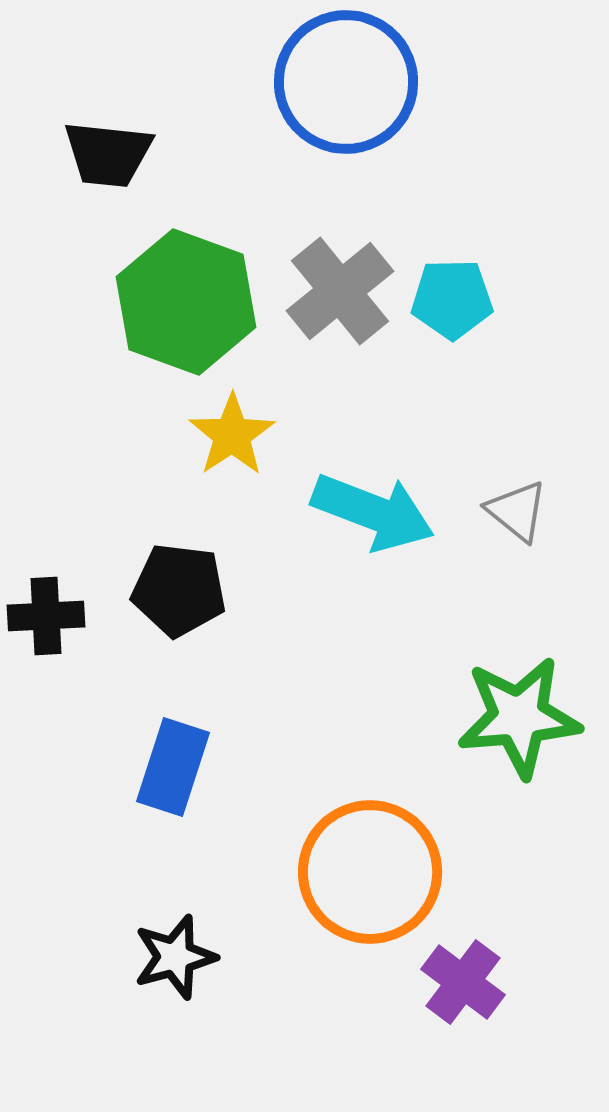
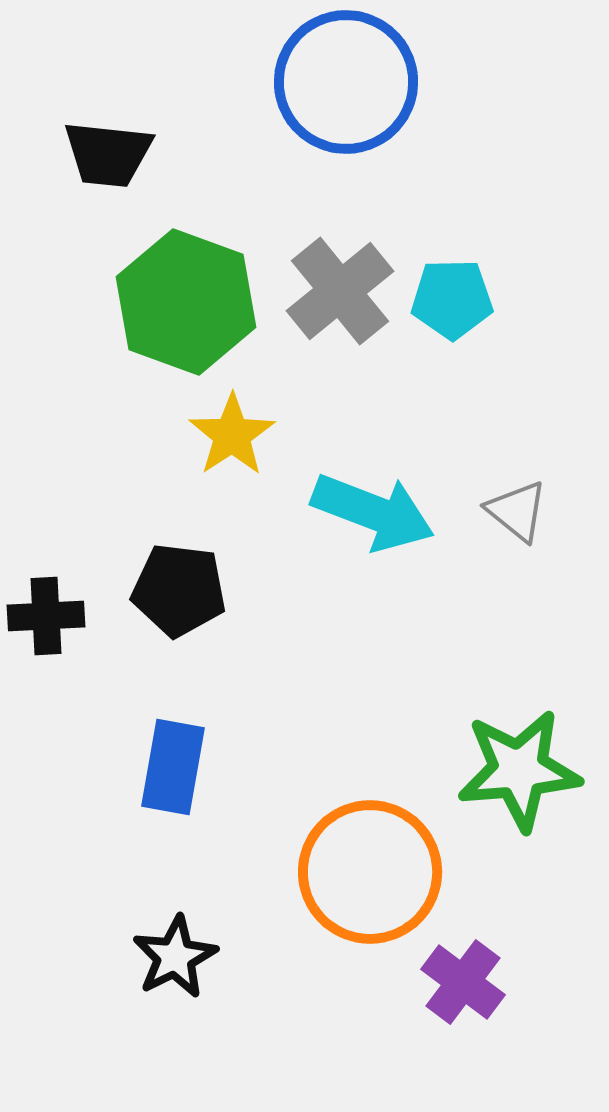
green star: moved 53 px down
blue rectangle: rotated 8 degrees counterclockwise
black star: rotated 12 degrees counterclockwise
